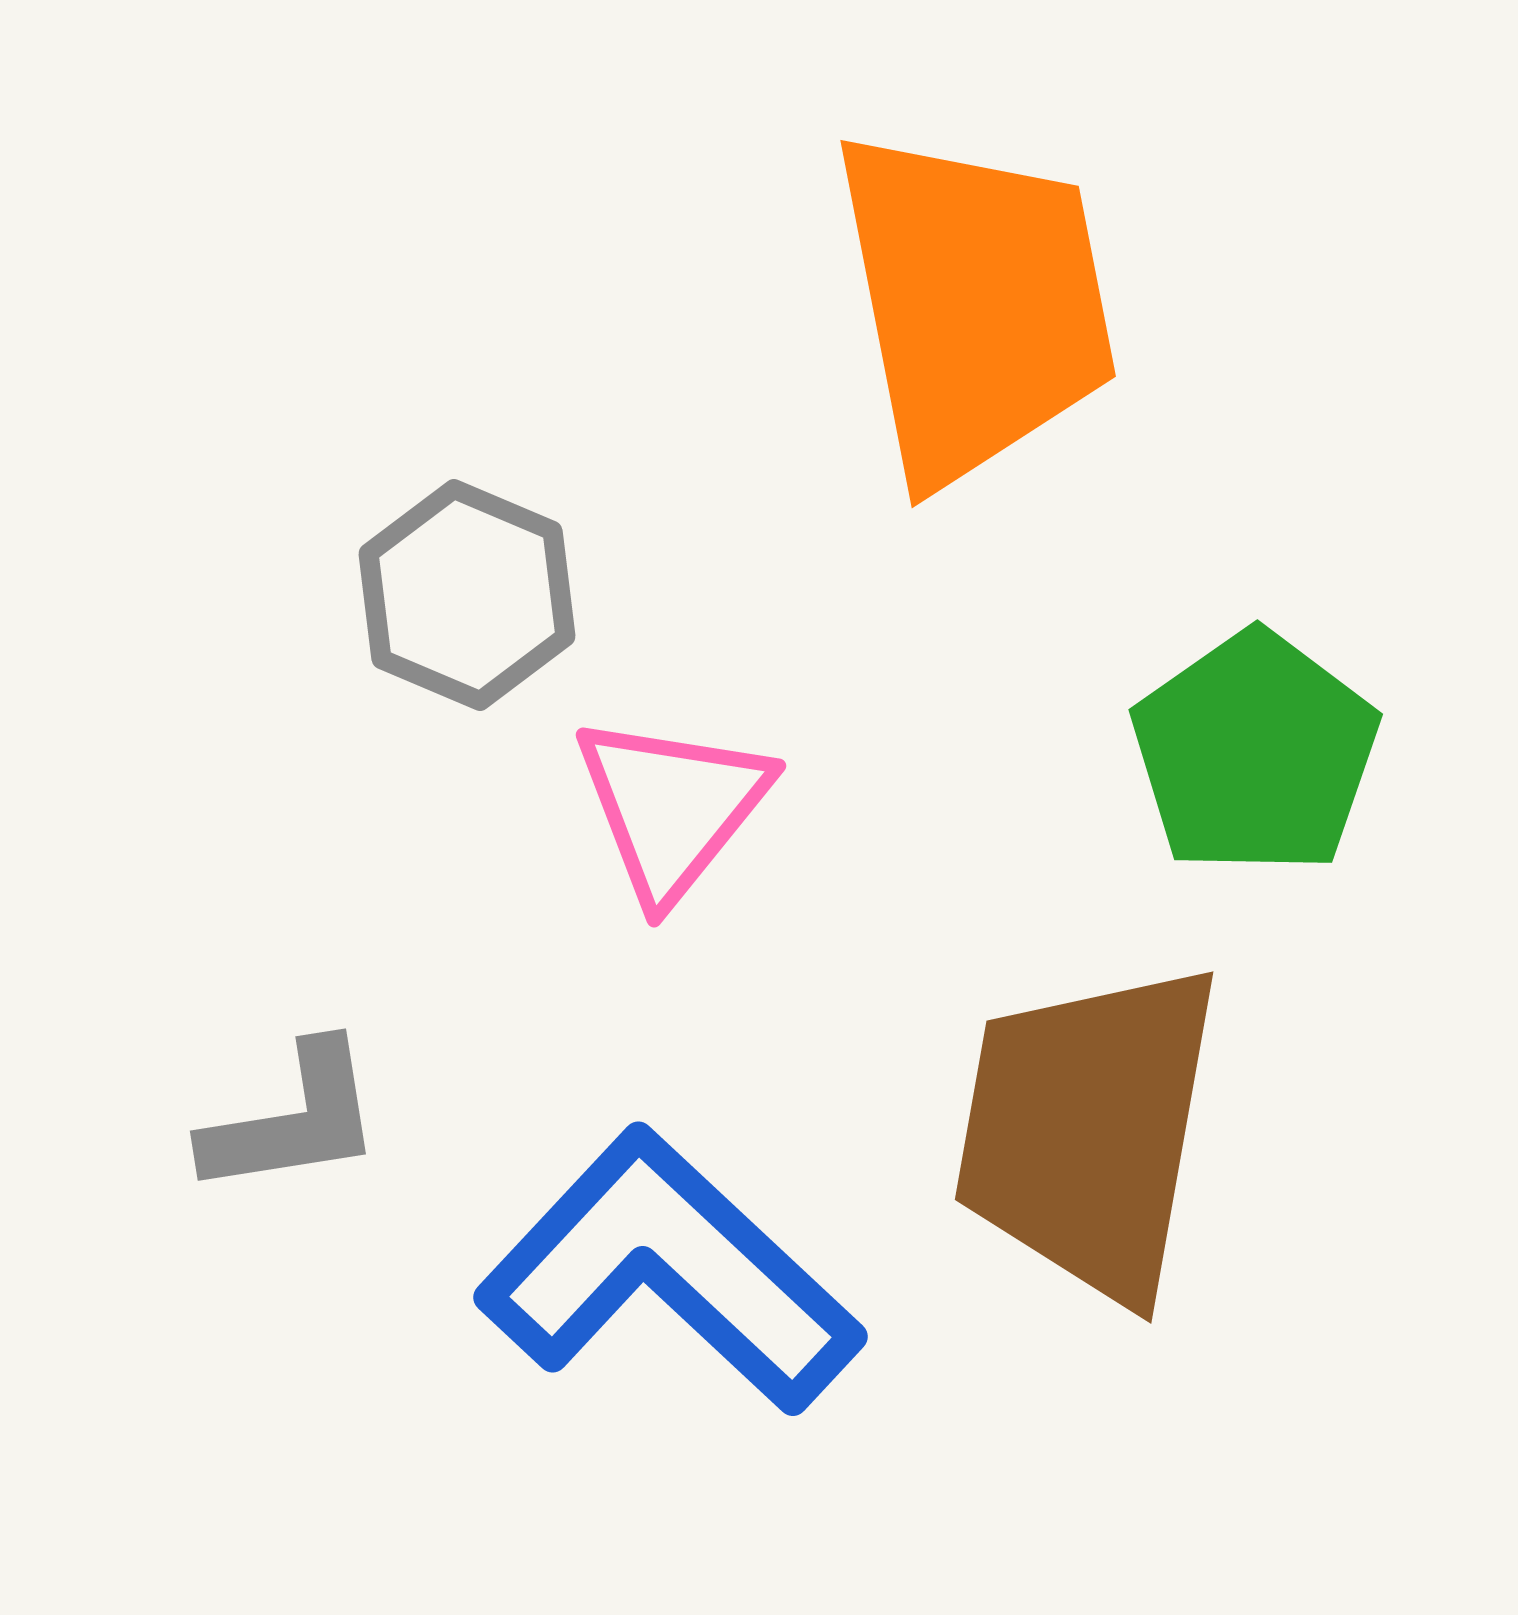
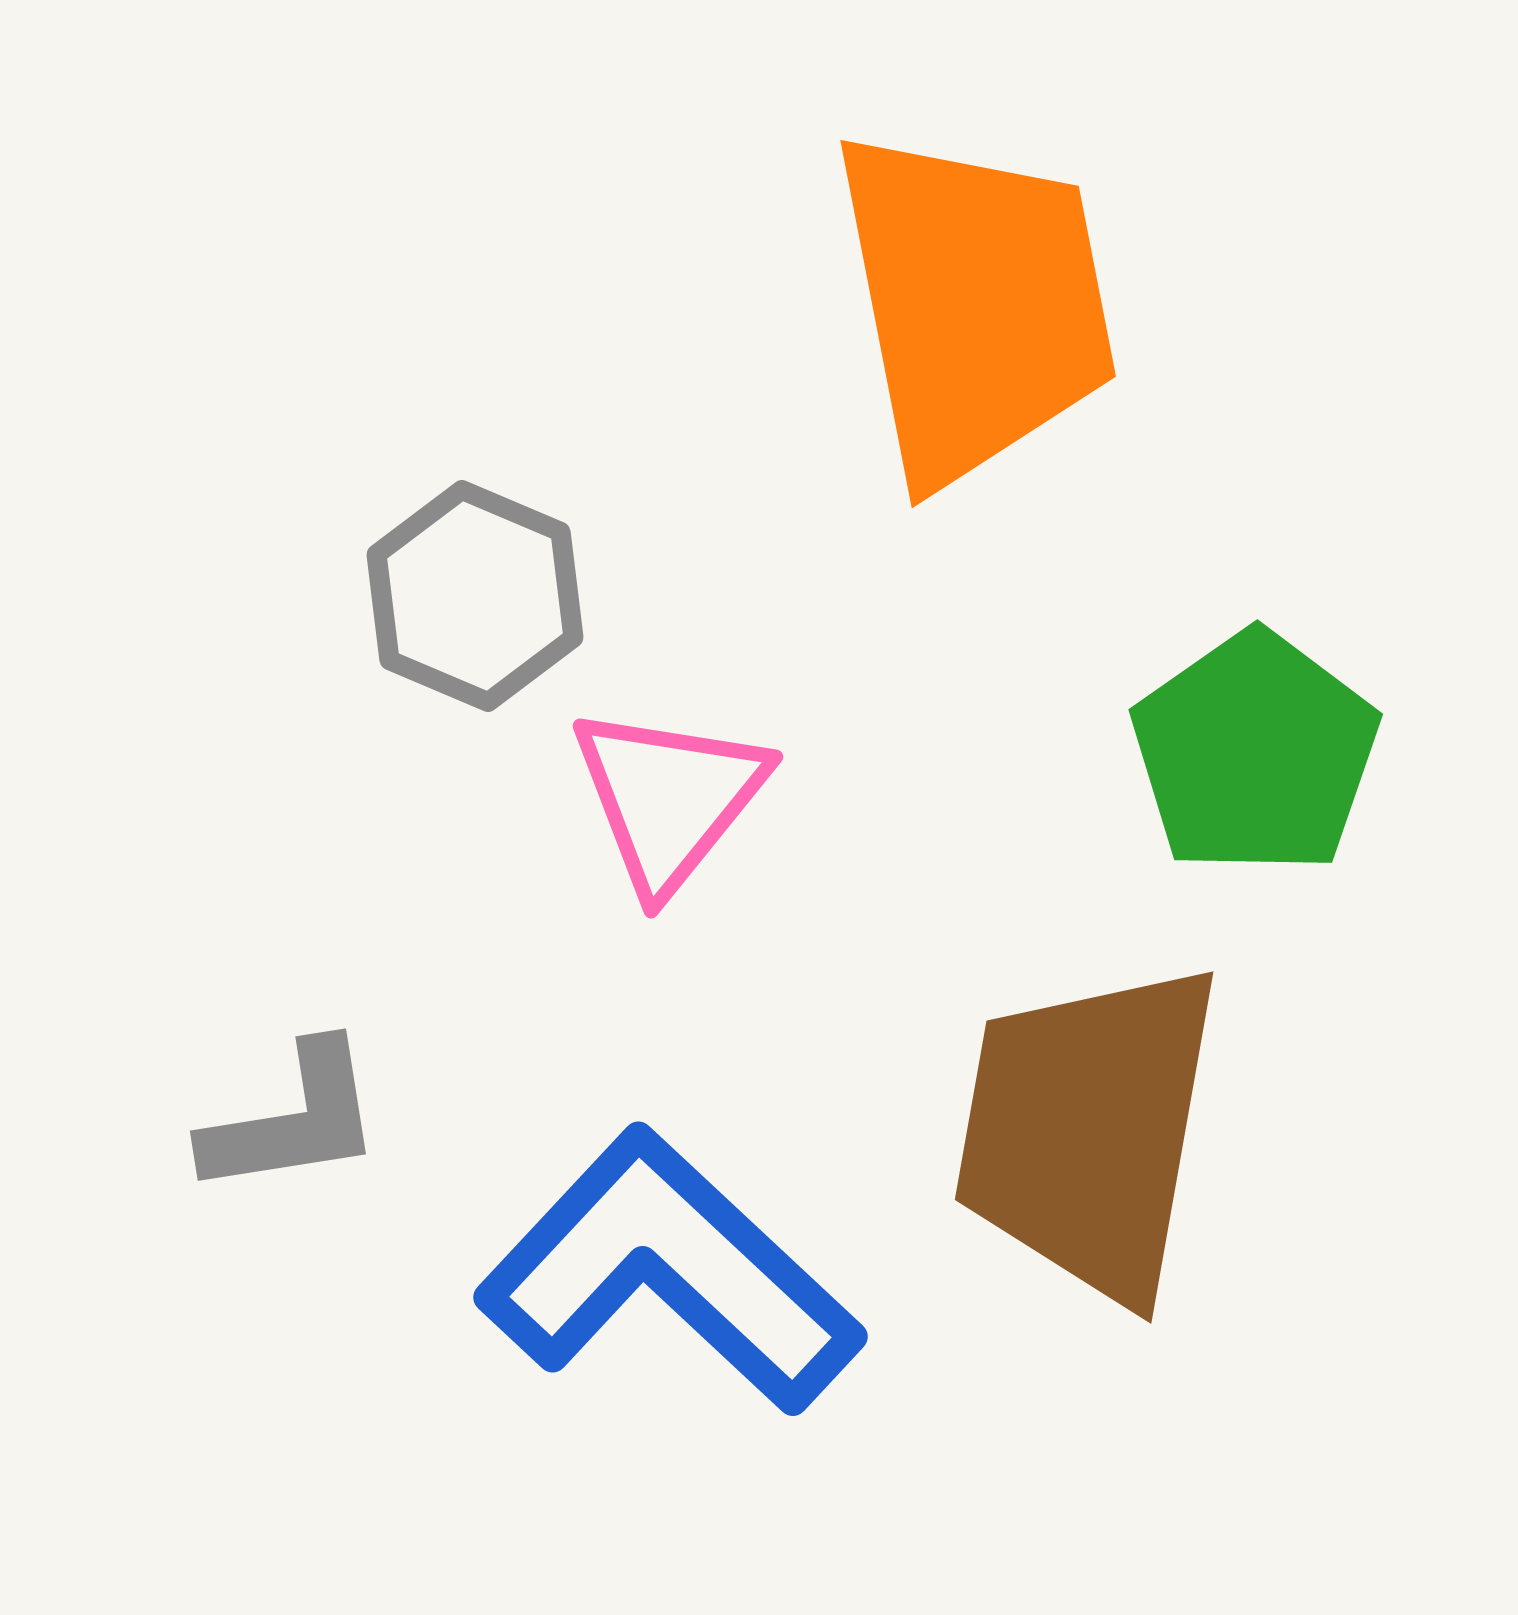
gray hexagon: moved 8 px right, 1 px down
pink triangle: moved 3 px left, 9 px up
